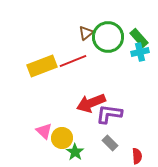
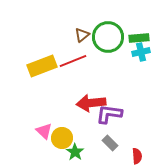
brown triangle: moved 4 px left, 2 px down
green rectangle: rotated 54 degrees counterclockwise
cyan cross: moved 1 px right
red arrow: rotated 16 degrees clockwise
